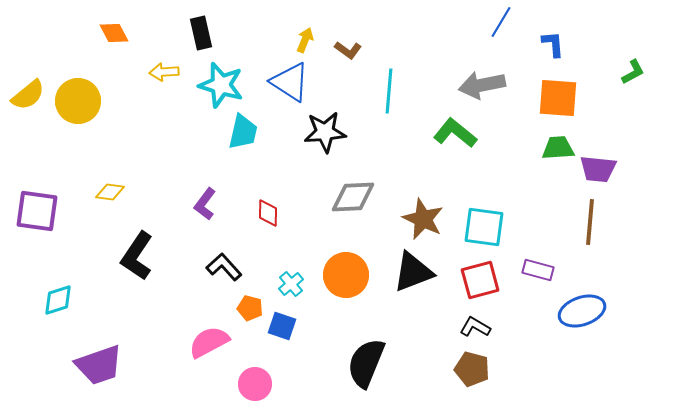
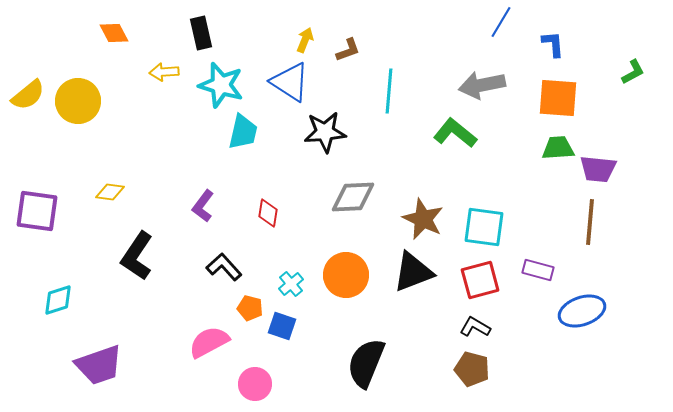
brown L-shape at (348, 50): rotated 56 degrees counterclockwise
purple L-shape at (205, 204): moved 2 px left, 2 px down
red diamond at (268, 213): rotated 8 degrees clockwise
